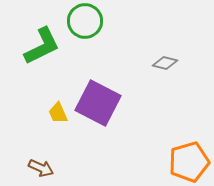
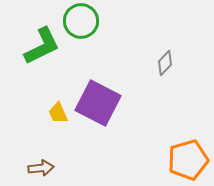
green circle: moved 4 px left
gray diamond: rotated 60 degrees counterclockwise
orange pentagon: moved 1 px left, 2 px up
brown arrow: rotated 30 degrees counterclockwise
